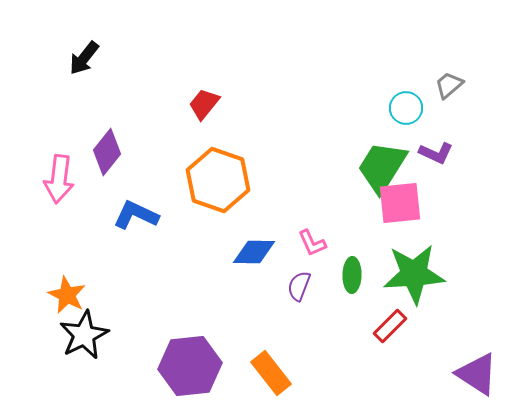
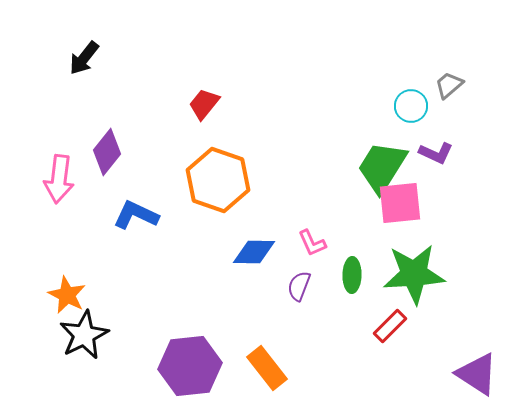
cyan circle: moved 5 px right, 2 px up
orange rectangle: moved 4 px left, 5 px up
